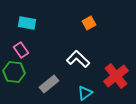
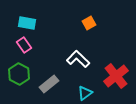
pink rectangle: moved 3 px right, 5 px up
green hexagon: moved 5 px right, 2 px down; rotated 20 degrees clockwise
